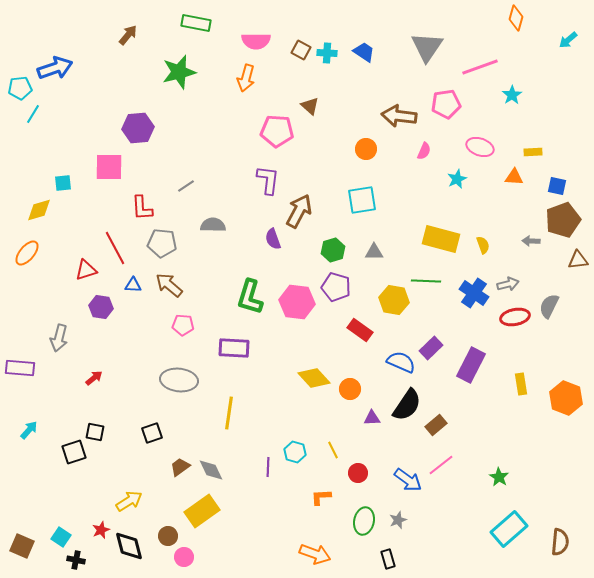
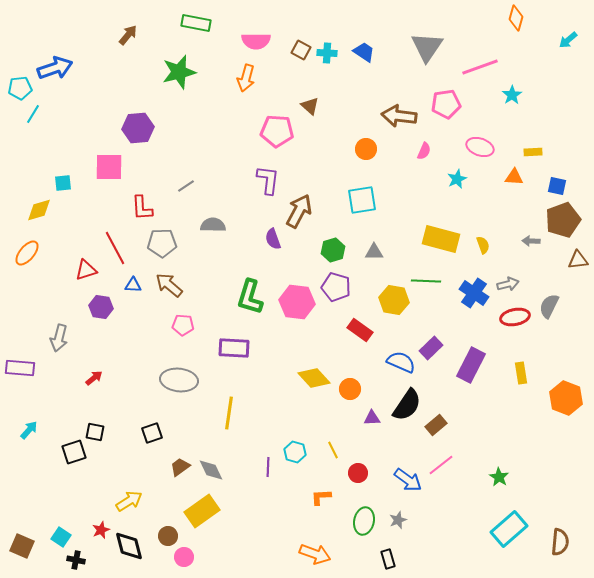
gray pentagon at (162, 243): rotated 8 degrees counterclockwise
yellow rectangle at (521, 384): moved 11 px up
